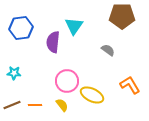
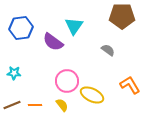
purple semicircle: rotated 60 degrees counterclockwise
